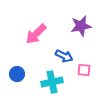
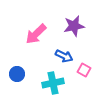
purple star: moved 7 px left
pink square: rotated 24 degrees clockwise
cyan cross: moved 1 px right, 1 px down
